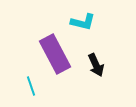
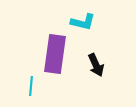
purple rectangle: rotated 36 degrees clockwise
cyan line: rotated 24 degrees clockwise
